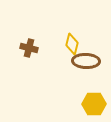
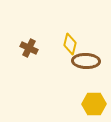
yellow diamond: moved 2 px left
brown cross: rotated 12 degrees clockwise
